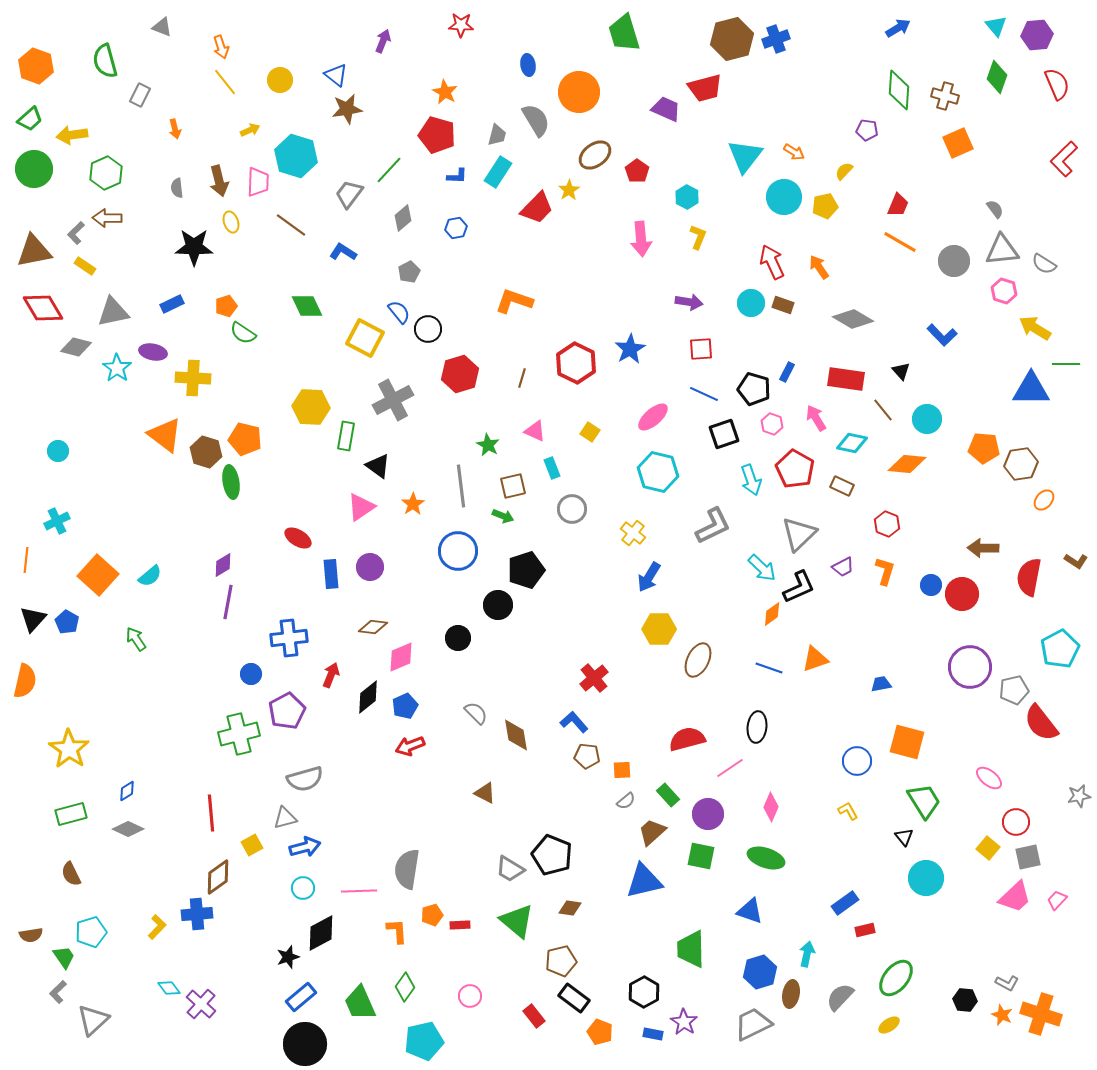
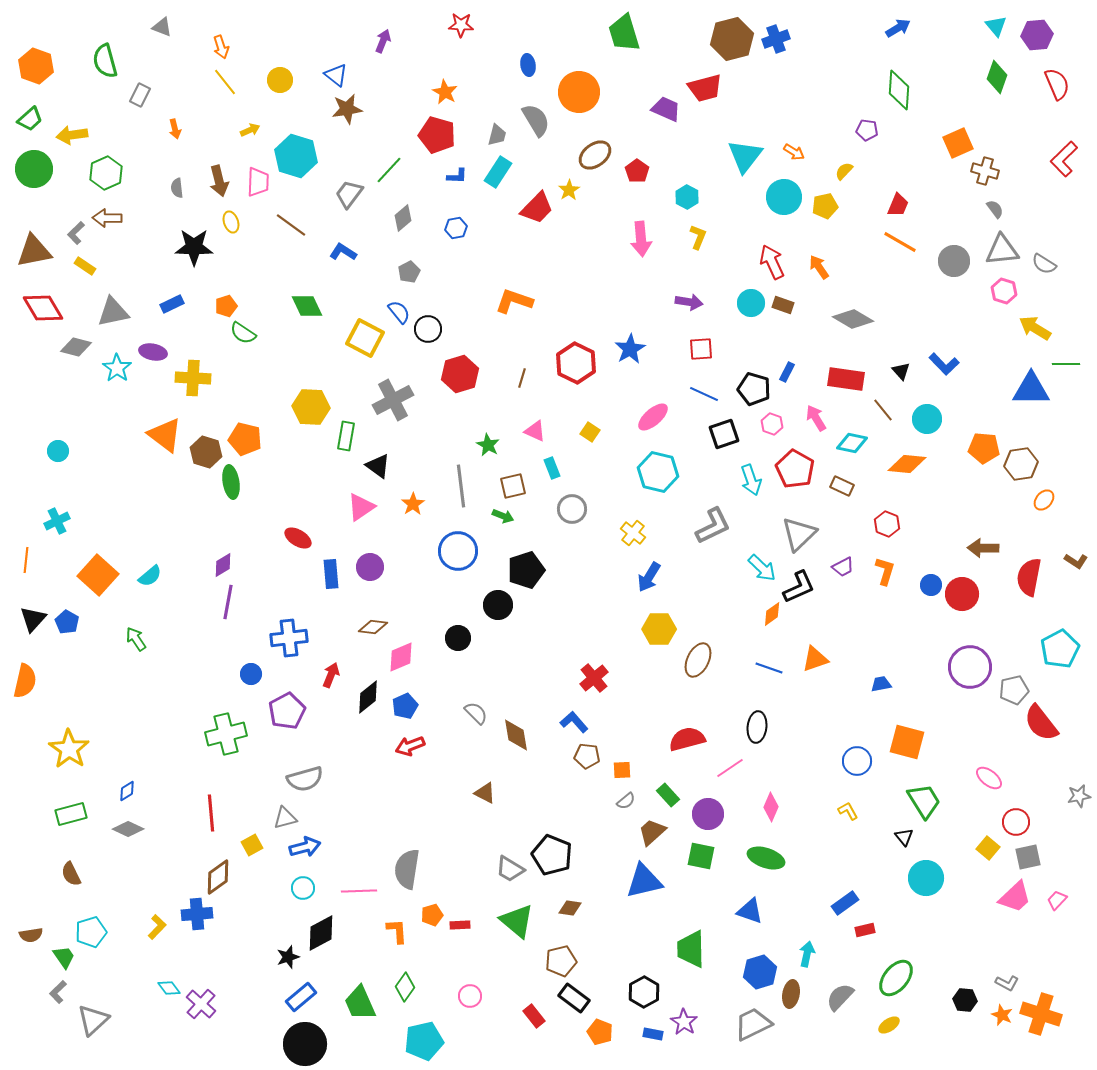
brown cross at (945, 96): moved 40 px right, 75 px down
blue L-shape at (942, 335): moved 2 px right, 29 px down
green cross at (239, 734): moved 13 px left
